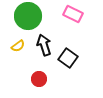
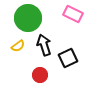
green circle: moved 2 px down
black square: rotated 30 degrees clockwise
red circle: moved 1 px right, 4 px up
